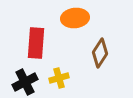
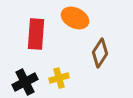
orange ellipse: rotated 32 degrees clockwise
red rectangle: moved 9 px up
